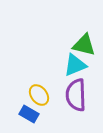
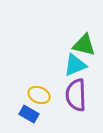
yellow ellipse: rotated 30 degrees counterclockwise
